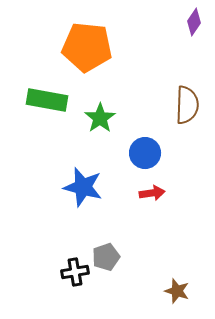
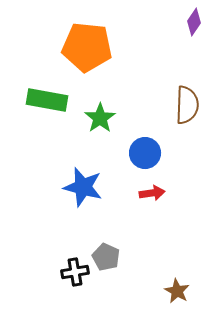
gray pentagon: rotated 28 degrees counterclockwise
brown star: rotated 10 degrees clockwise
